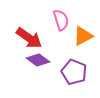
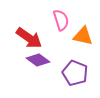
orange triangle: rotated 40 degrees clockwise
purple pentagon: moved 1 px right, 1 px down
